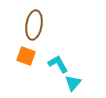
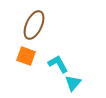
brown ellipse: rotated 16 degrees clockwise
